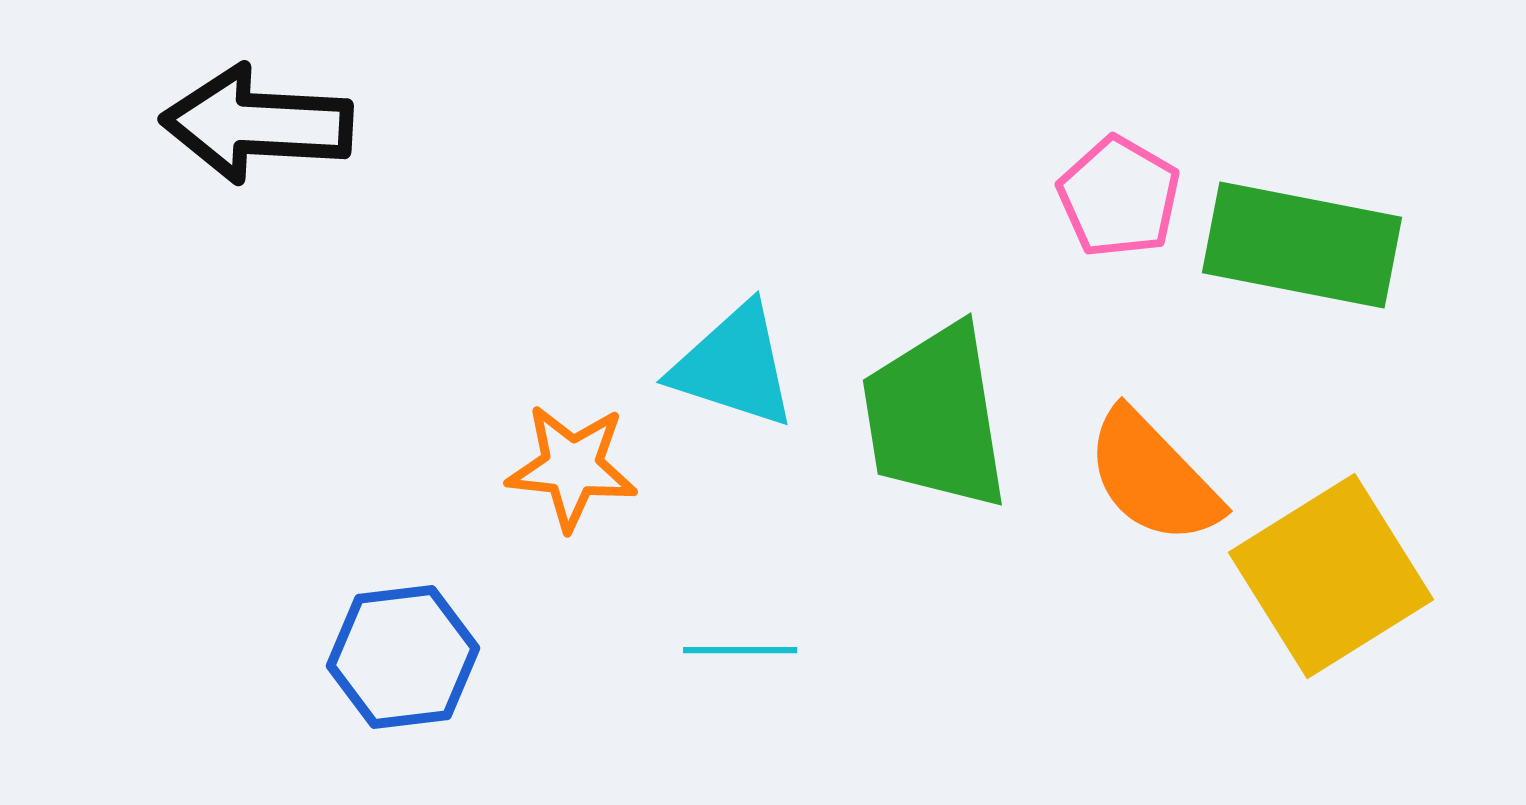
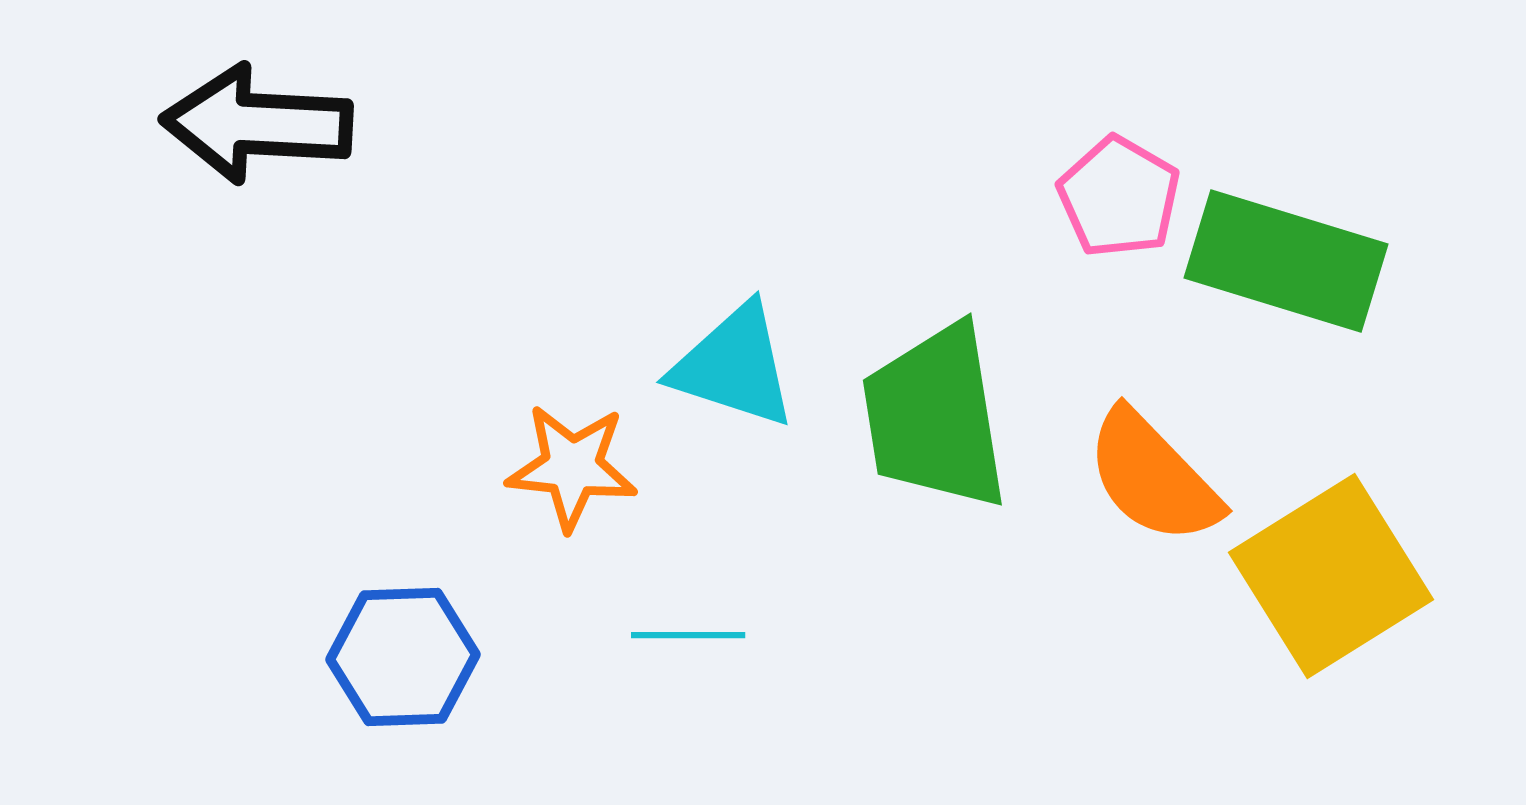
green rectangle: moved 16 px left, 16 px down; rotated 6 degrees clockwise
cyan line: moved 52 px left, 15 px up
blue hexagon: rotated 5 degrees clockwise
